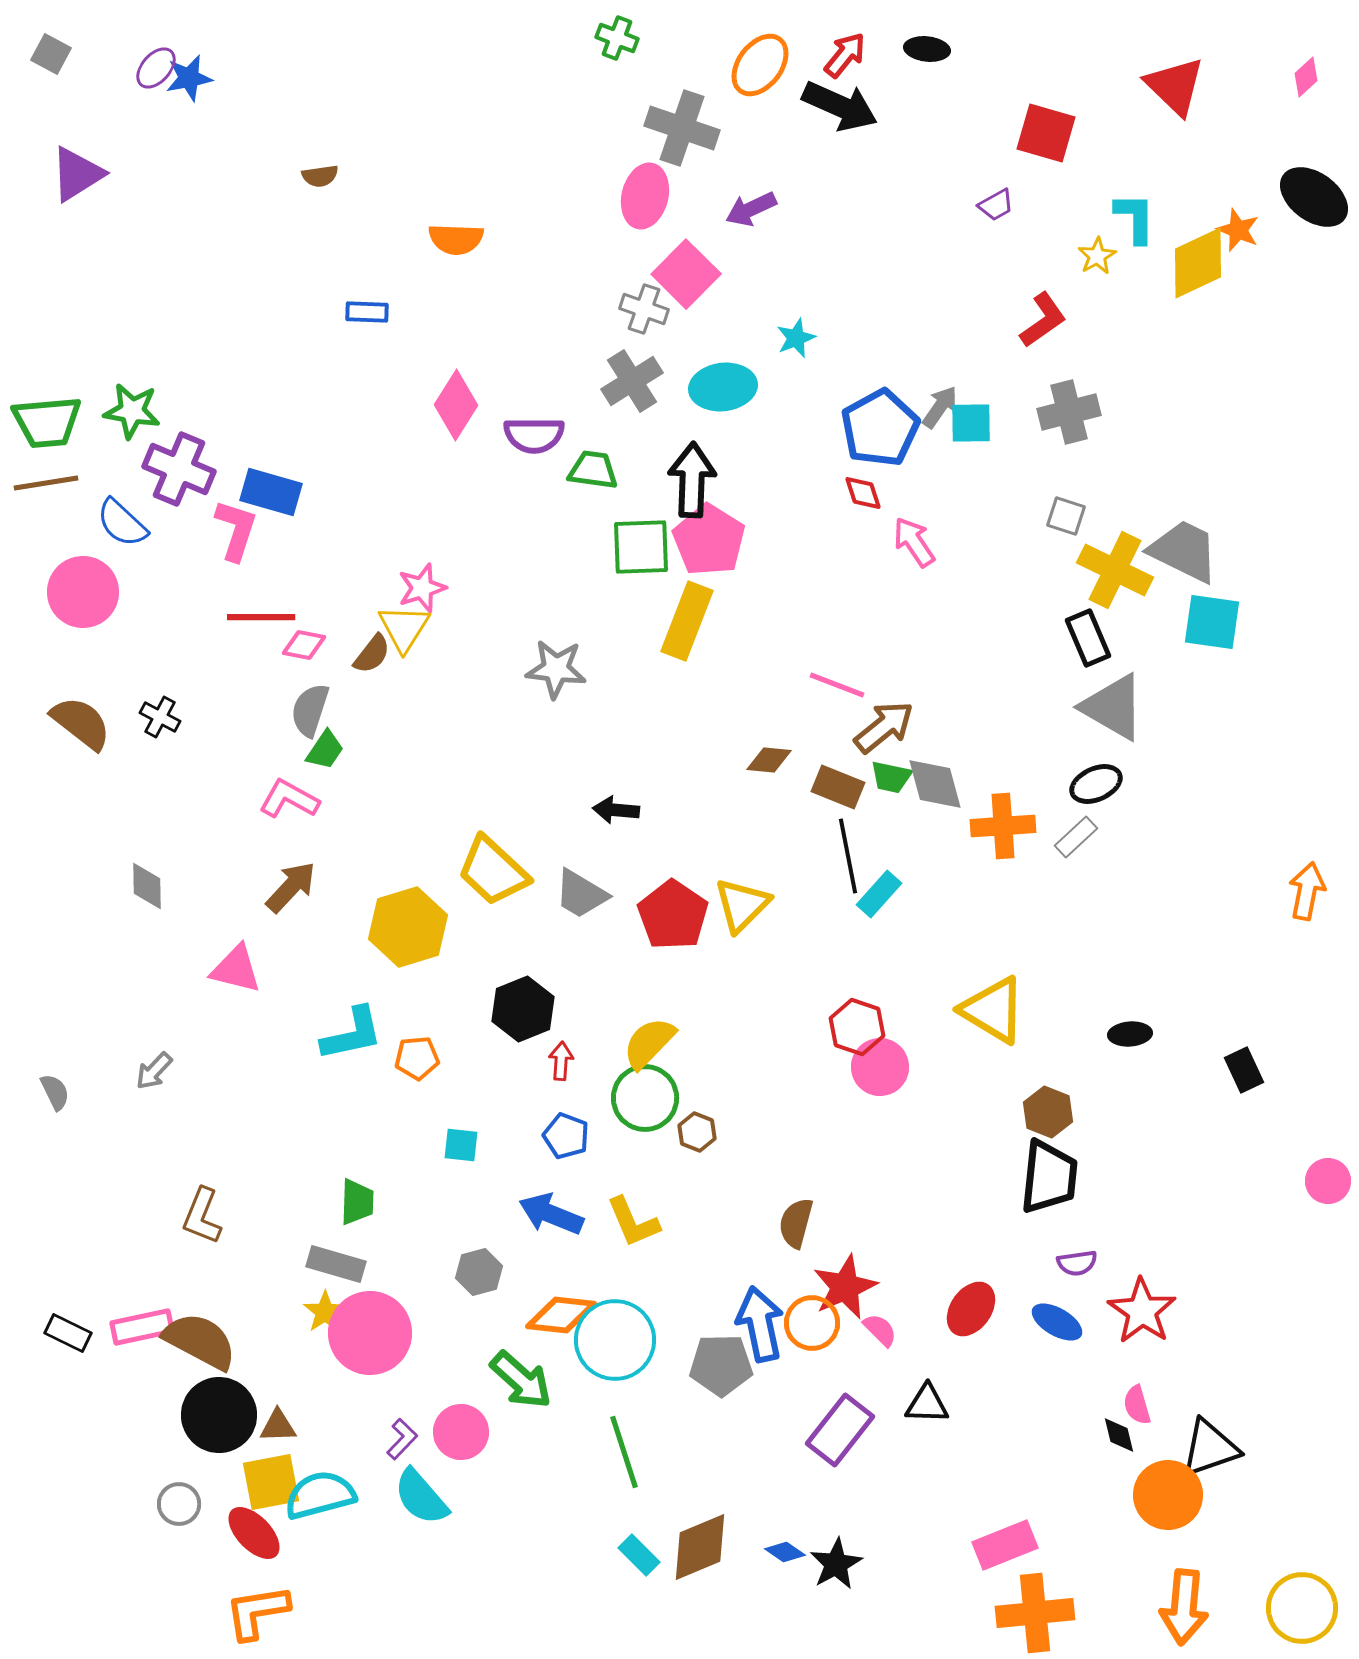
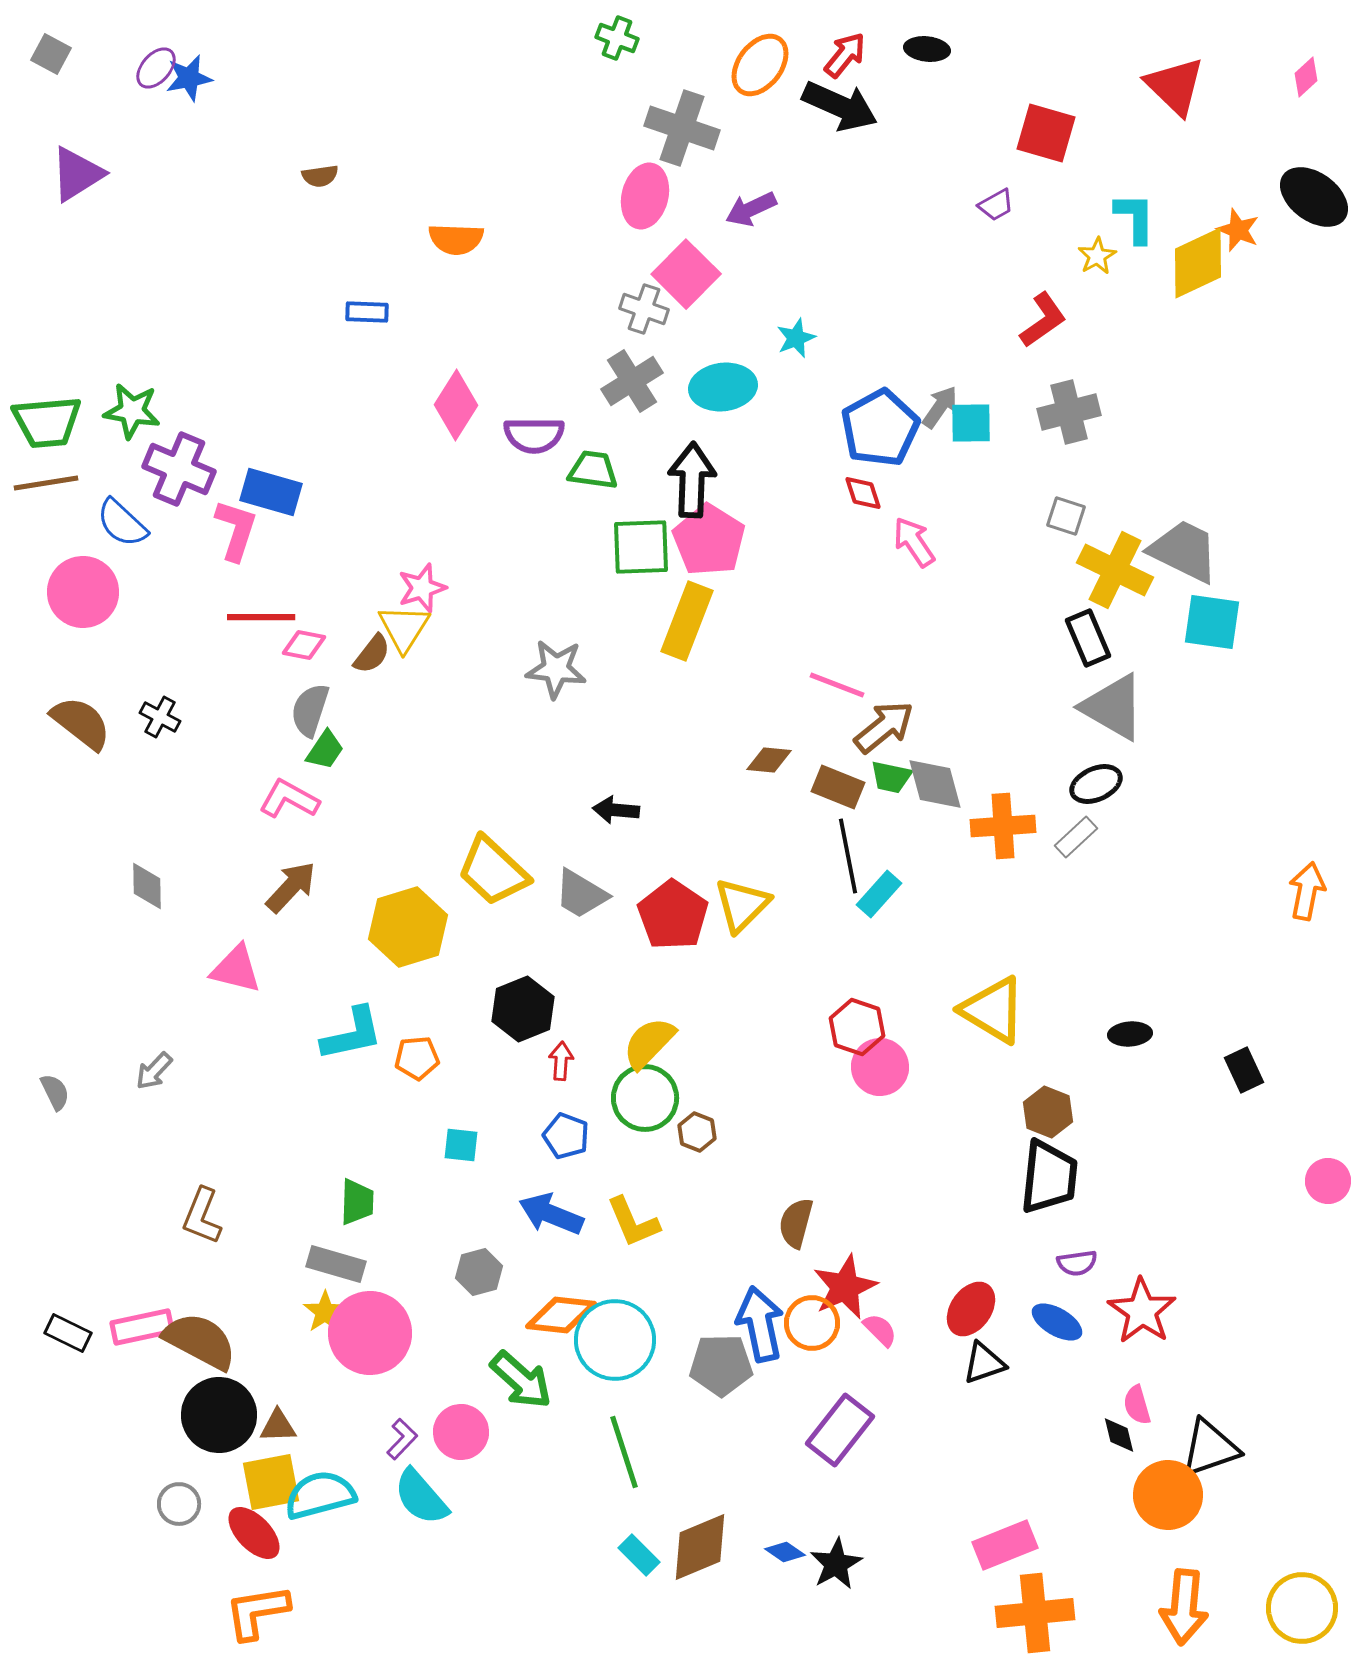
black triangle at (927, 1404): moved 57 px right, 41 px up; rotated 21 degrees counterclockwise
